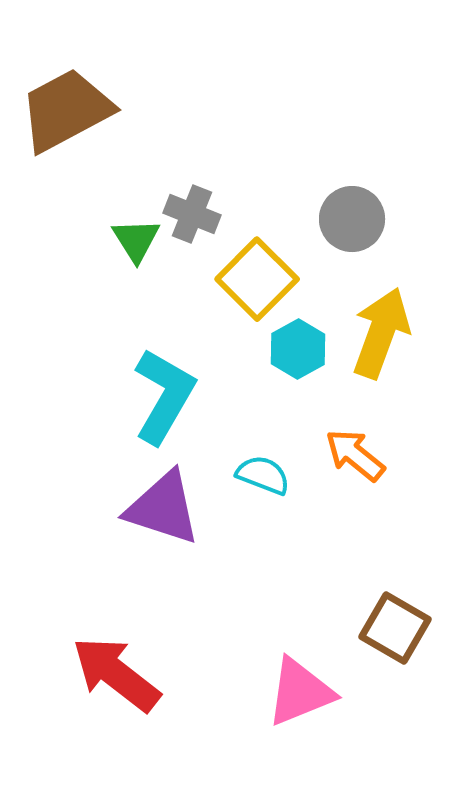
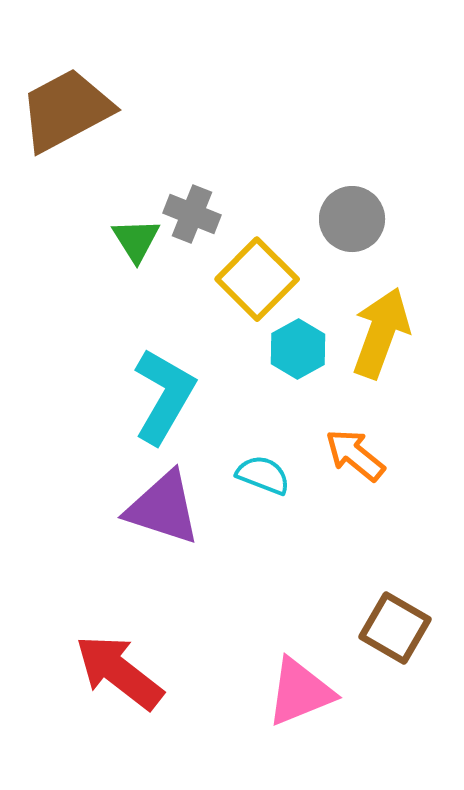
red arrow: moved 3 px right, 2 px up
